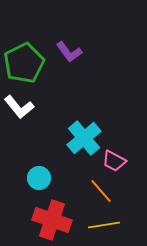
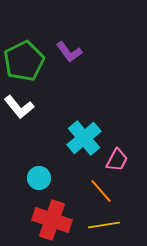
green pentagon: moved 2 px up
pink trapezoid: moved 3 px right, 1 px up; rotated 90 degrees counterclockwise
